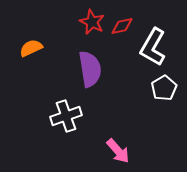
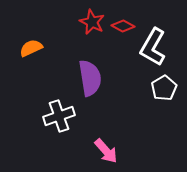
red diamond: moved 1 px right; rotated 40 degrees clockwise
purple semicircle: moved 9 px down
white cross: moved 7 px left
pink arrow: moved 12 px left
